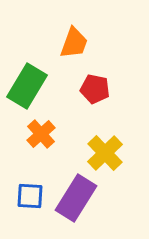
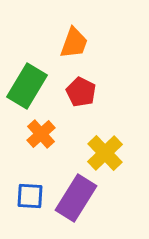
red pentagon: moved 14 px left, 3 px down; rotated 16 degrees clockwise
